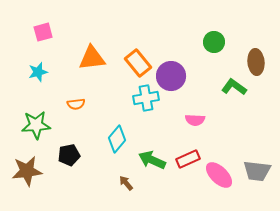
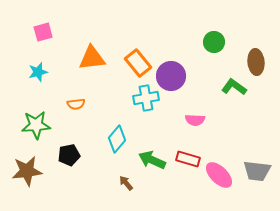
red rectangle: rotated 40 degrees clockwise
